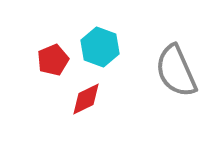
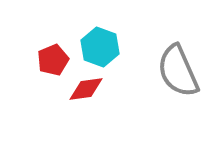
gray semicircle: moved 2 px right
red diamond: moved 10 px up; rotated 18 degrees clockwise
